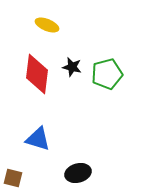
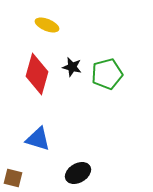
red diamond: rotated 9 degrees clockwise
black ellipse: rotated 15 degrees counterclockwise
